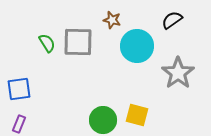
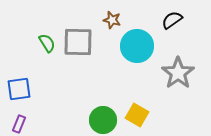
yellow square: rotated 15 degrees clockwise
